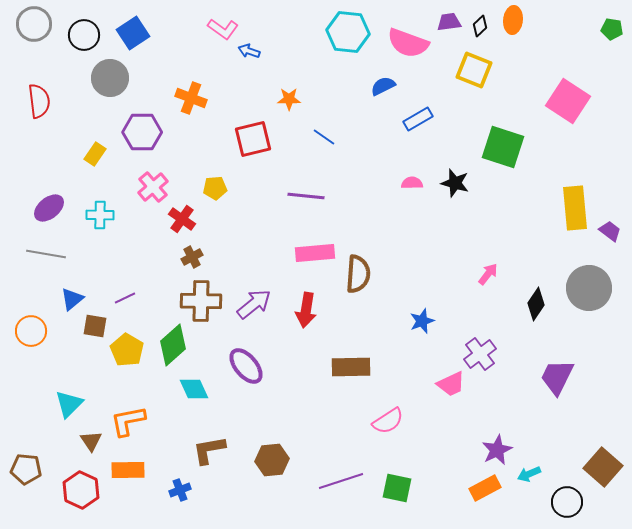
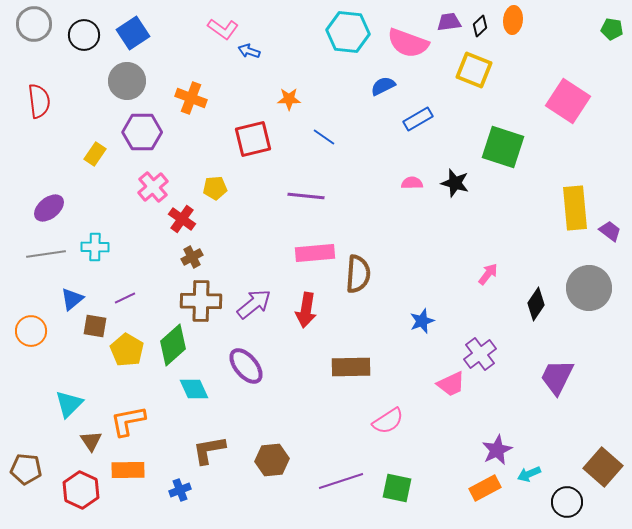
gray circle at (110, 78): moved 17 px right, 3 px down
cyan cross at (100, 215): moved 5 px left, 32 px down
gray line at (46, 254): rotated 18 degrees counterclockwise
